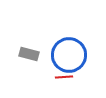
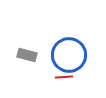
gray rectangle: moved 2 px left, 1 px down
